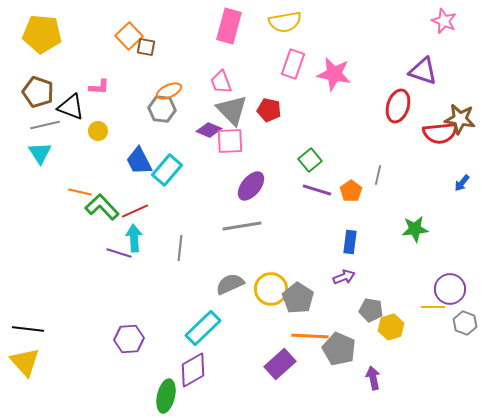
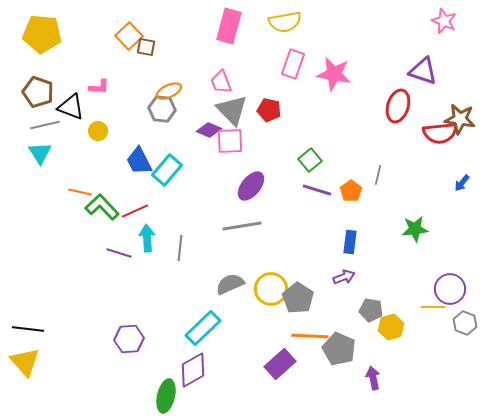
cyan arrow at (134, 238): moved 13 px right
